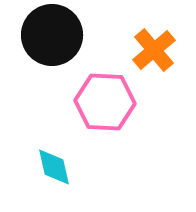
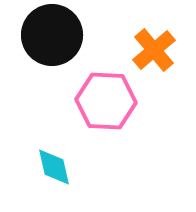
pink hexagon: moved 1 px right, 1 px up
